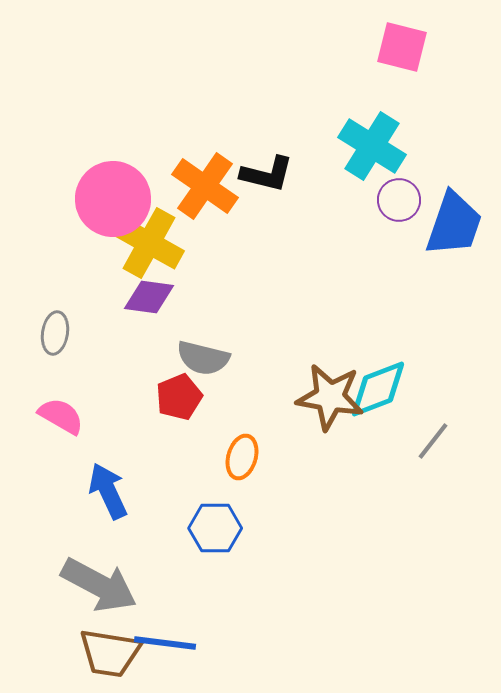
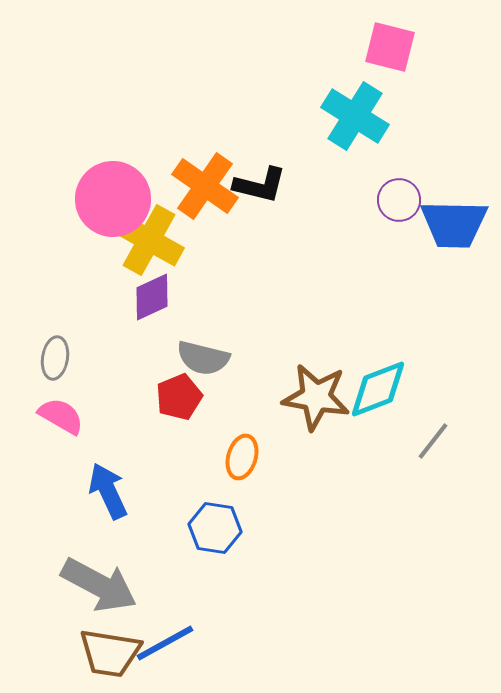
pink square: moved 12 px left
cyan cross: moved 17 px left, 30 px up
black L-shape: moved 7 px left, 11 px down
blue trapezoid: rotated 72 degrees clockwise
yellow cross: moved 3 px up
purple diamond: moved 3 px right; rotated 33 degrees counterclockwise
gray ellipse: moved 25 px down
brown star: moved 14 px left
blue hexagon: rotated 9 degrees clockwise
blue line: rotated 36 degrees counterclockwise
